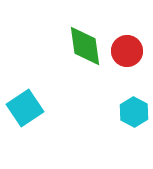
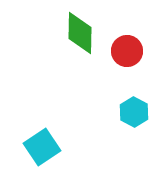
green diamond: moved 5 px left, 13 px up; rotated 9 degrees clockwise
cyan square: moved 17 px right, 39 px down
